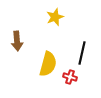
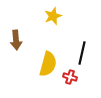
yellow star: moved 2 px left, 1 px up
brown arrow: moved 1 px left, 1 px up
